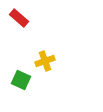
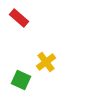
yellow cross: moved 1 px right, 1 px down; rotated 18 degrees counterclockwise
